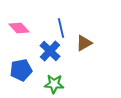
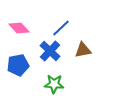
blue line: rotated 60 degrees clockwise
brown triangle: moved 1 px left, 7 px down; rotated 18 degrees clockwise
blue pentagon: moved 3 px left, 5 px up
